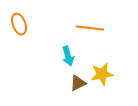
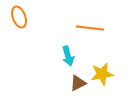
orange ellipse: moved 7 px up
